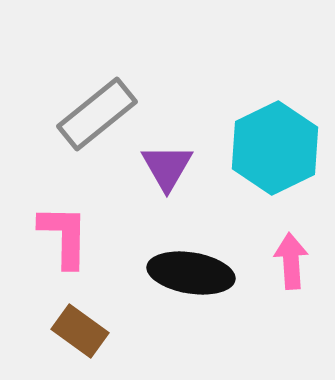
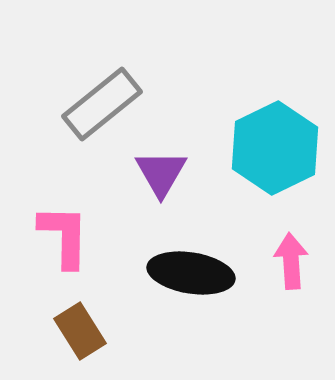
gray rectangle: moved 5 px right, 10 px up
purple triangle: moved 6 px left, 6 px down
brown rectangle: rotated 22 degrees clockwise
